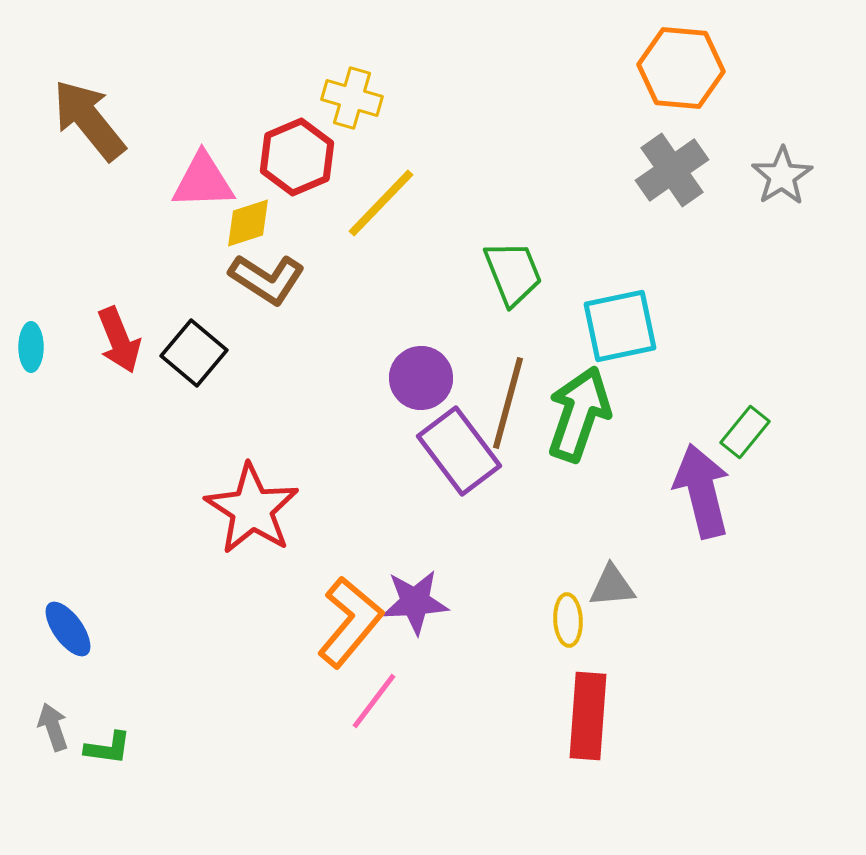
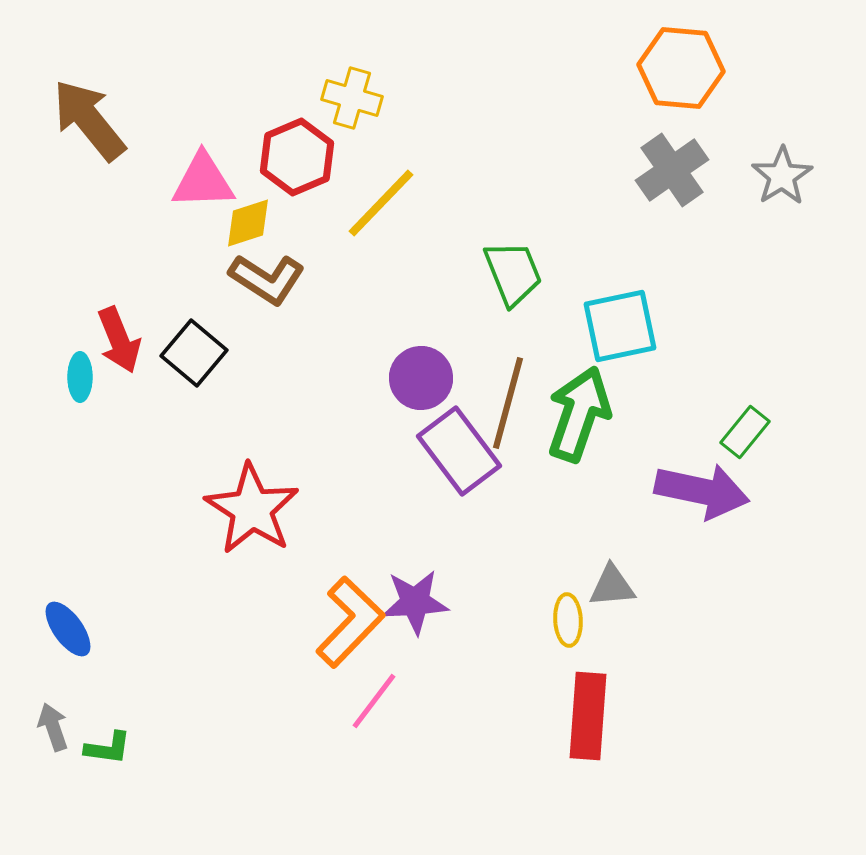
cyan ellipse: moved 49 px right, 30 px down
purple arrow: rotated 116 degrees clockwise
orange L-shape: rotated 4 degrees clockwise
